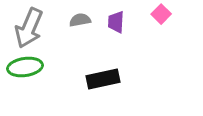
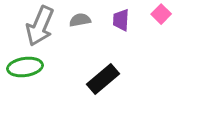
purple trapezoid: moved 5 px right, 2 px up
gray arrow: moved 11 px right, 2 px up
black rectangle: rotated 28 degrees counterclockwise
